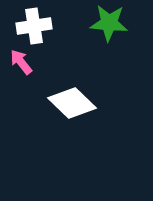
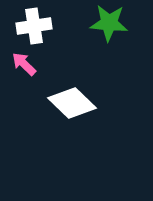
pink arrow: moved 3 px right, 2 px down; rotated 8 degrees counterclockwise
